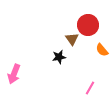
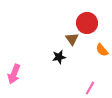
red circle: moved 1 px left, 2 px up
